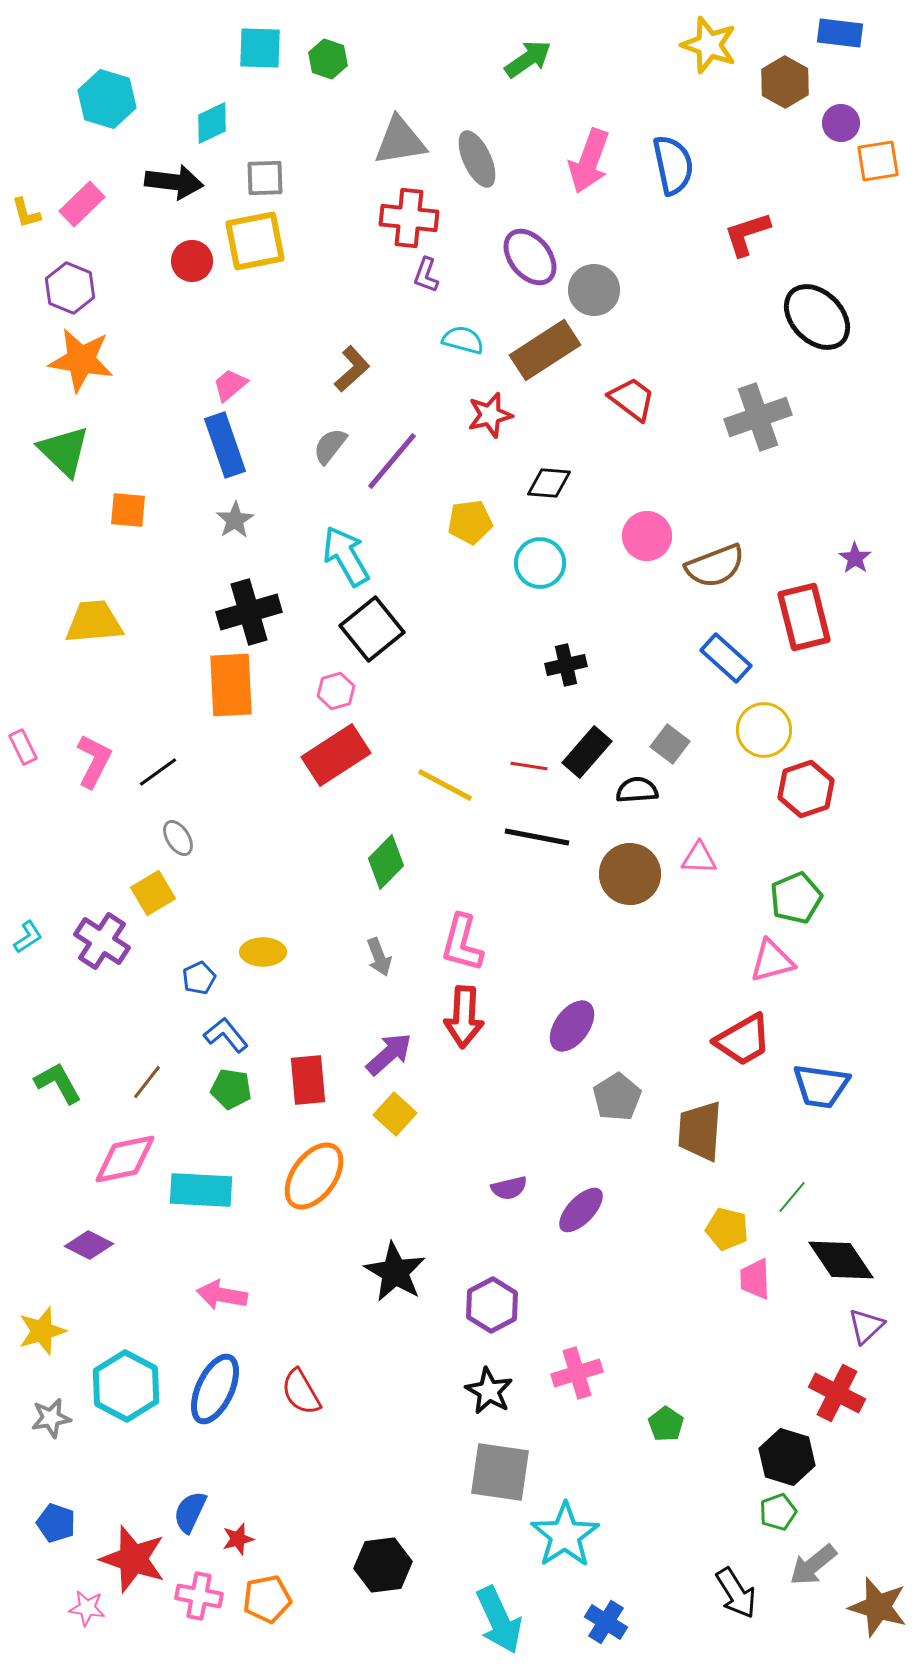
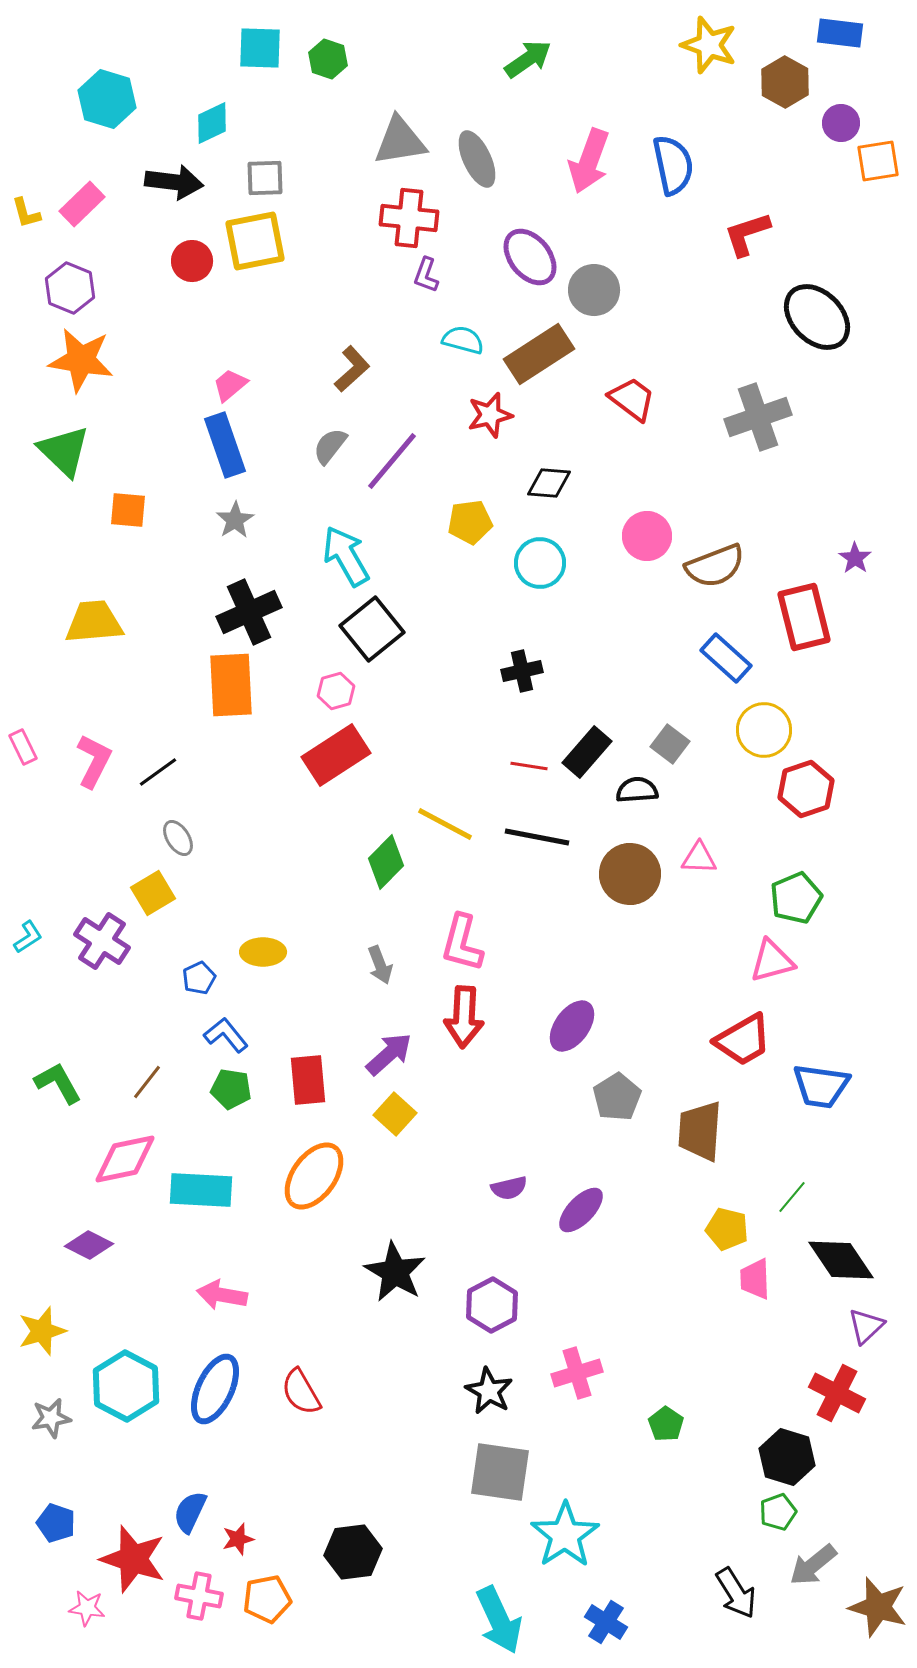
brown rectangle at (545, 350): moved 6 px left, 4 px down
black cross at (249, 612): rotated 8 degrees counterclockwise
black cross at (566, 665): moved 44 px left, 6 px down
yellow line at (445, 785): moved 39 px down
gray arrow at (379, 957): moved 1 px right, 8 px down
black hexagon at (383, 1565): moved 30 px left, 13 px up
